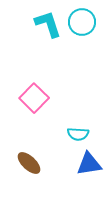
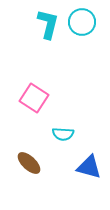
cyan L-shape: rotated 32 degrees clockwise
pink square: rotated 12 degrees counterclockwise
cyan semicircle: moved 15 px left
blue triangle: moved 3 px down; rotated 24 degrees clockwise
